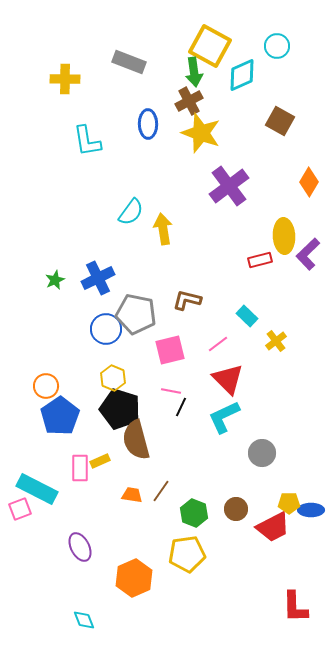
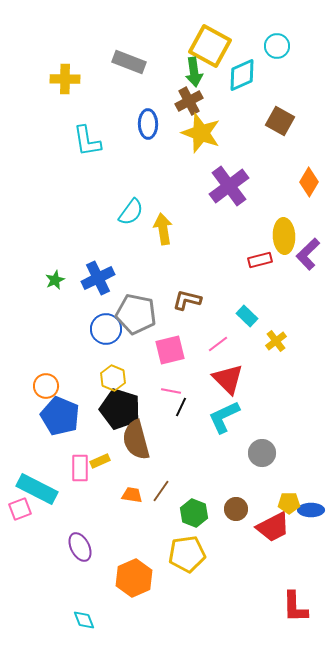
blue pentagon at (60, 416): rotated 15 degrees counterclockwise
